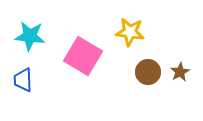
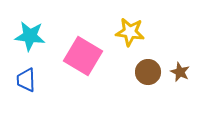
brown star: rotated 18 degrees counterclockwise
blue trapezoid: moved 3 px right
